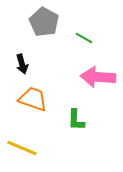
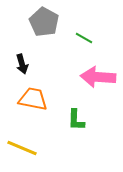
orange trapezoid: rotated 8 degrees counterclockwise
